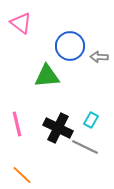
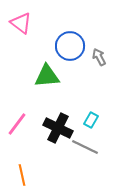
gray arrow: rotated 60 degrees clockwise
pink line: rotated 50 degrees clockwise
orange line: rotated 35 degrees clockwise
